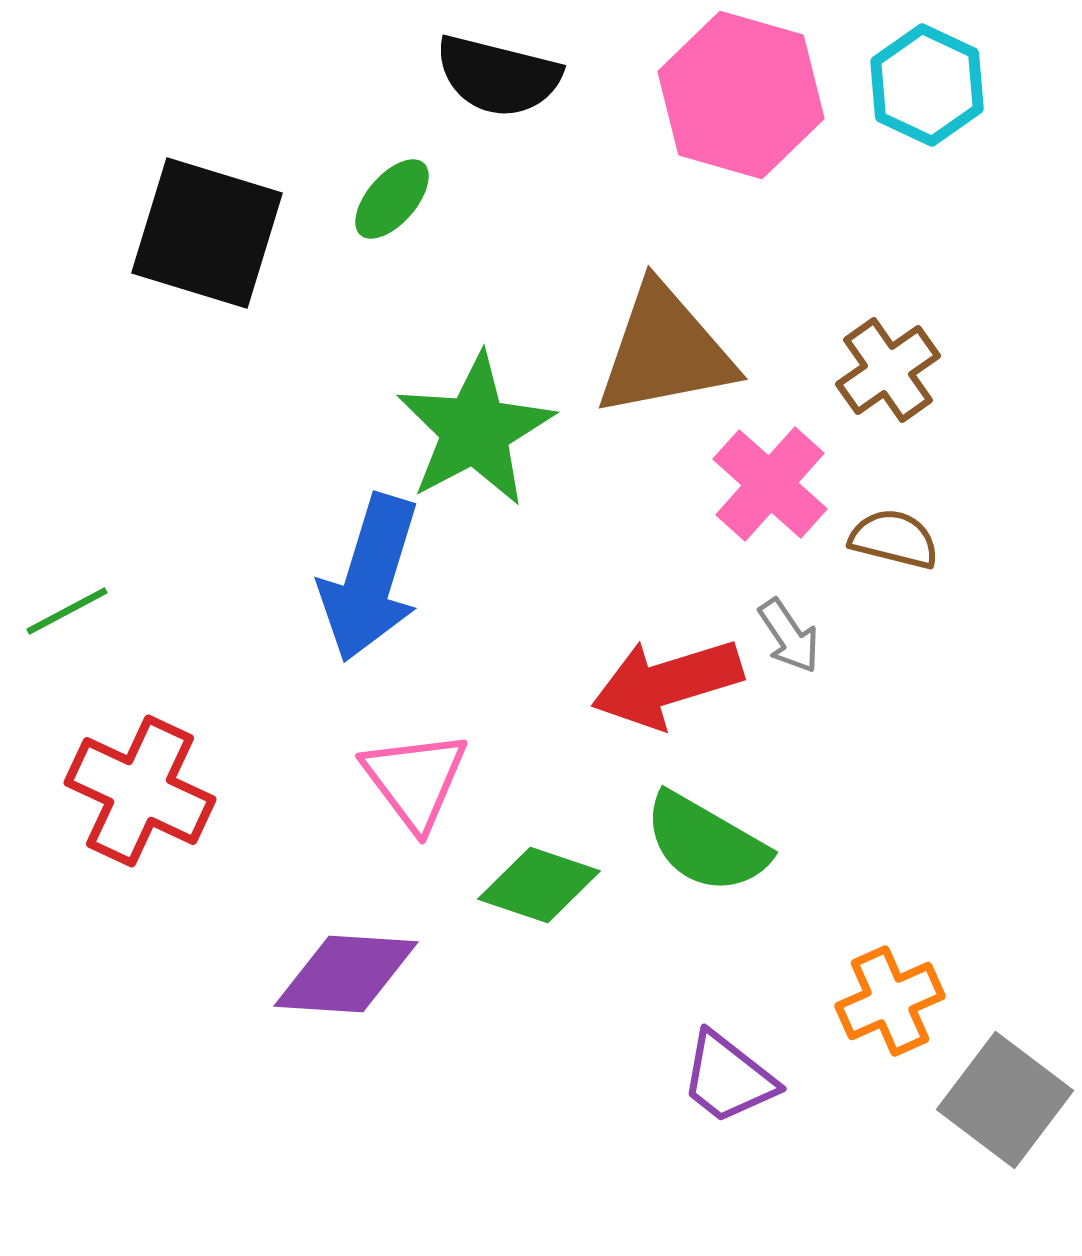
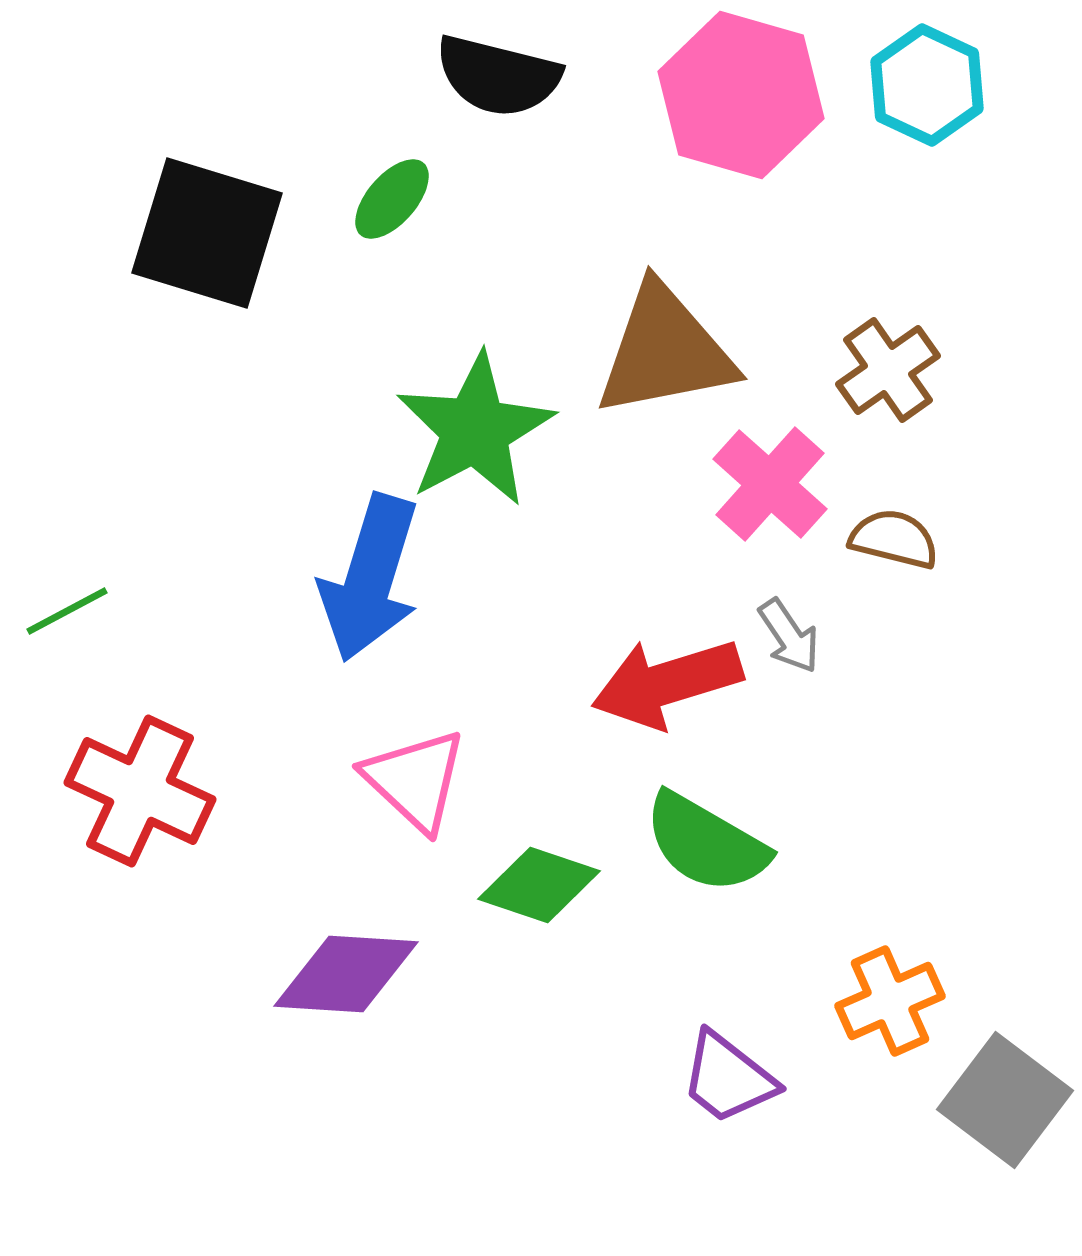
pink triangle: rotated 10 degrees counterclockwise
